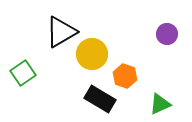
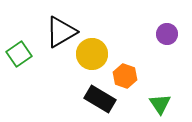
green square: moved 4 px left, 19 px up
green triangle: rotated 40 degrees counterclockwise
